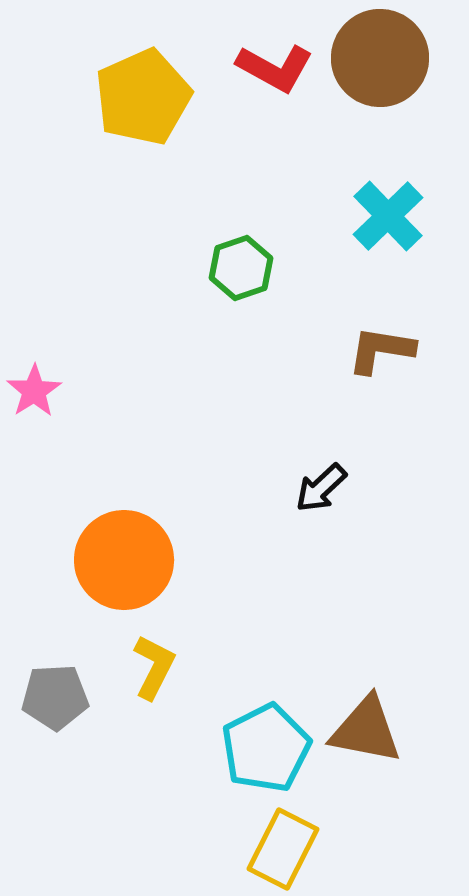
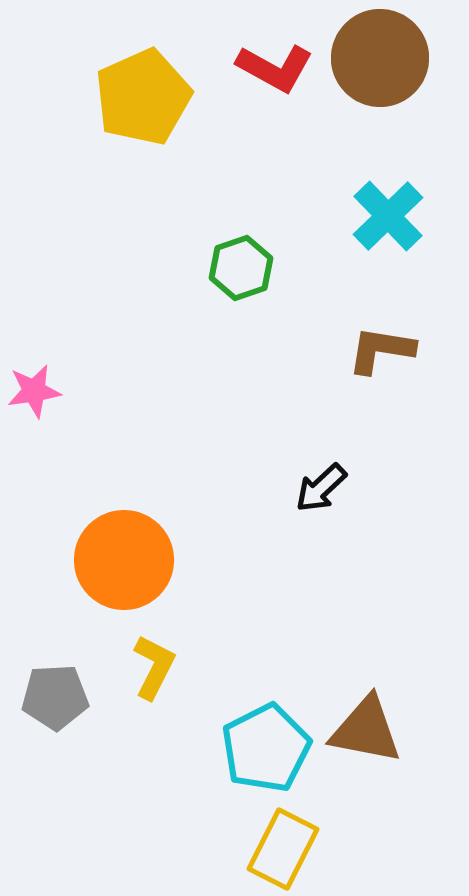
pink star: rotated 24 degrees clockwise
